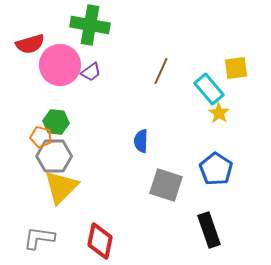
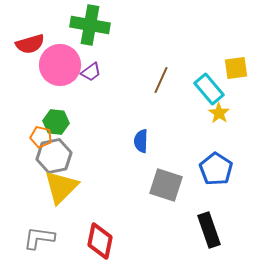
brown line: moved 9 px down
gray hexagon: rotated 12 degrees counterclockwise
